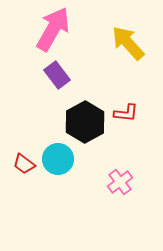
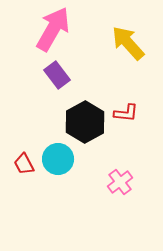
red trapezoid: rotated 25 degrees clockwise
